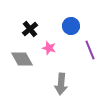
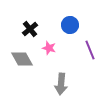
blue circle: moved 1 px left, 1 px up
